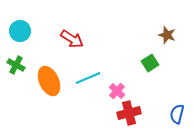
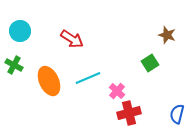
green cross: moved 2 px left
